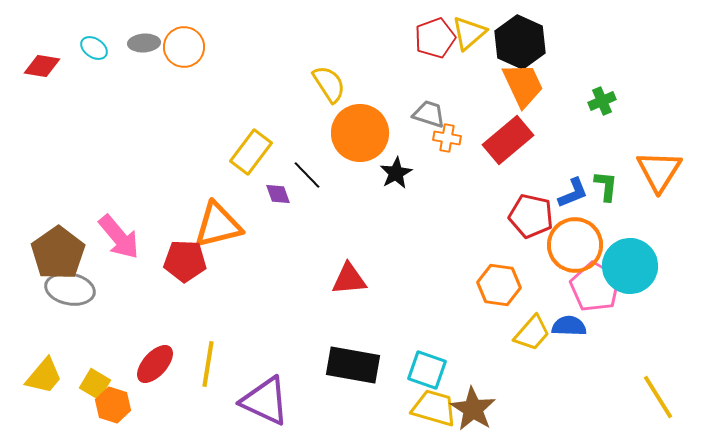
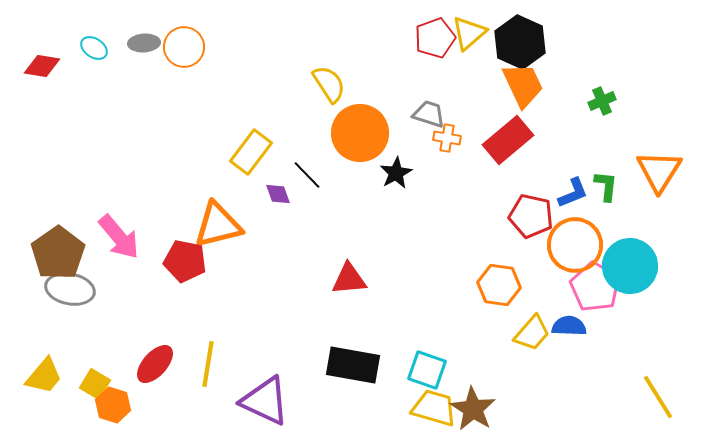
red pentagon at (185, 261): rotated 9 degrees clockwise
